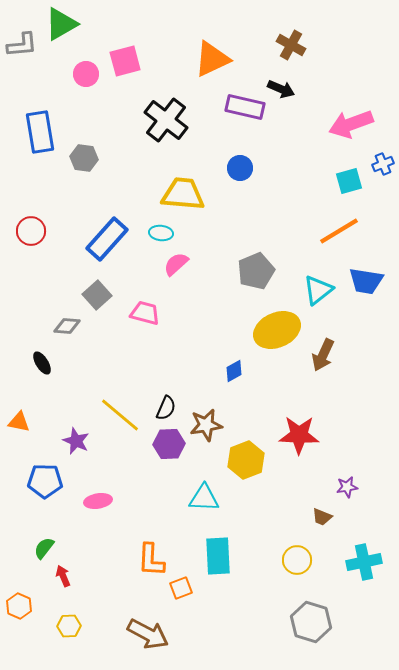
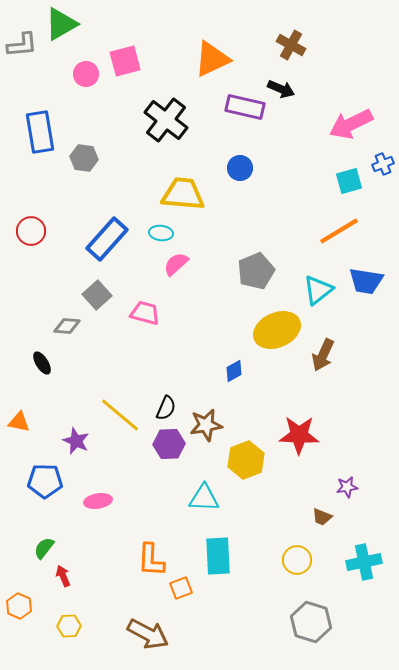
pink arrow at (351, 124): rotated 6 degrees counterclockwise
